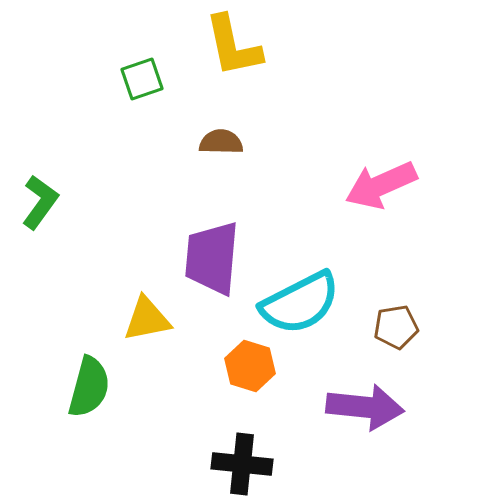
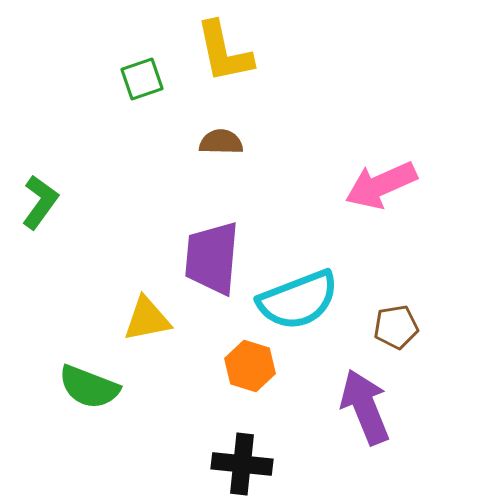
yellow L-shape: moved 9 px left, 6 px down
cyan semicircle: moved 2 px left, 3 px up; rotated 6 degrees clockwise
green semicircle: rotated 96 degrees clockwise
purple arrow: rotated 118 degrees counterclockwise
